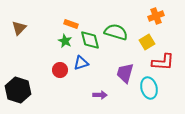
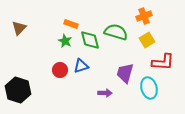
orange cross: moved 12 px left
yellow square: moved 2 px up
blue triangle: moved 3 px down
purple arrow: moved 5 px right, 2 px up
